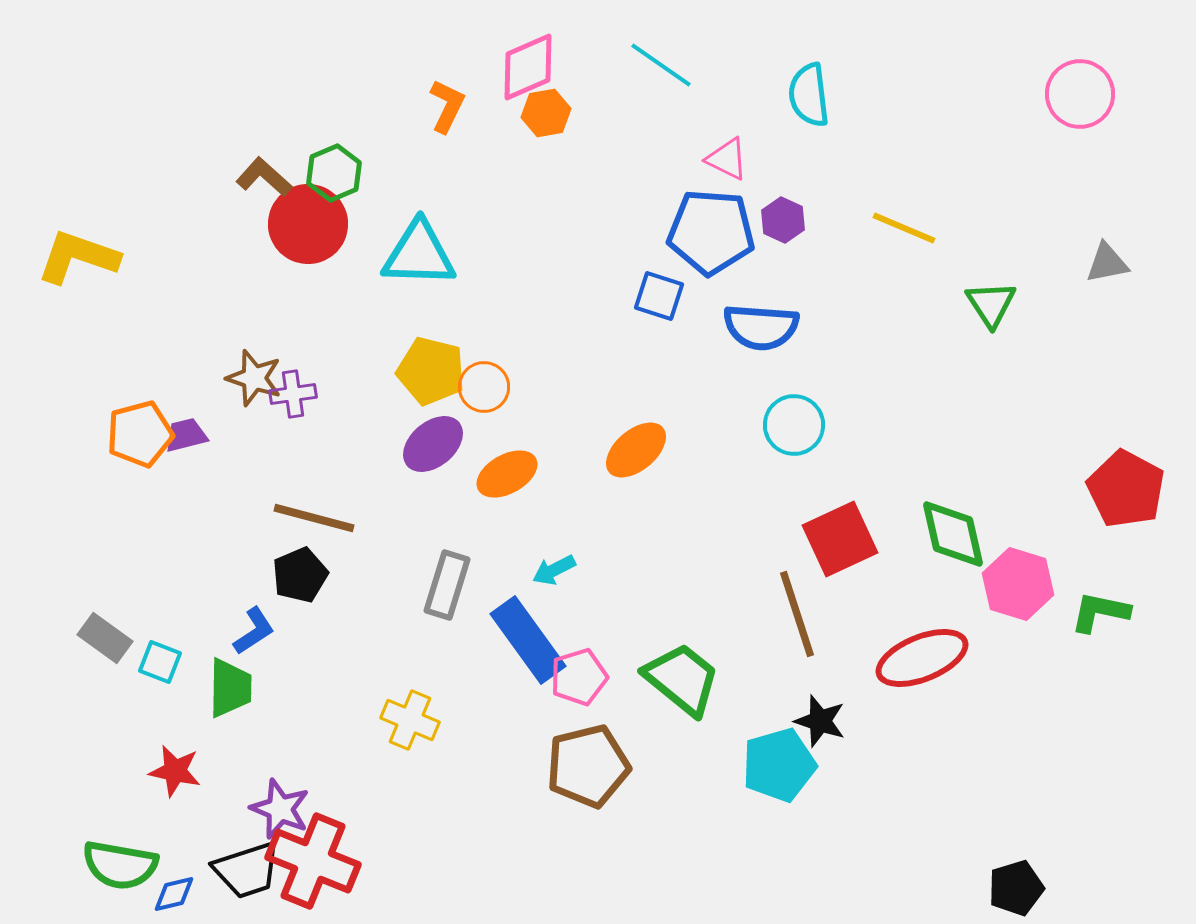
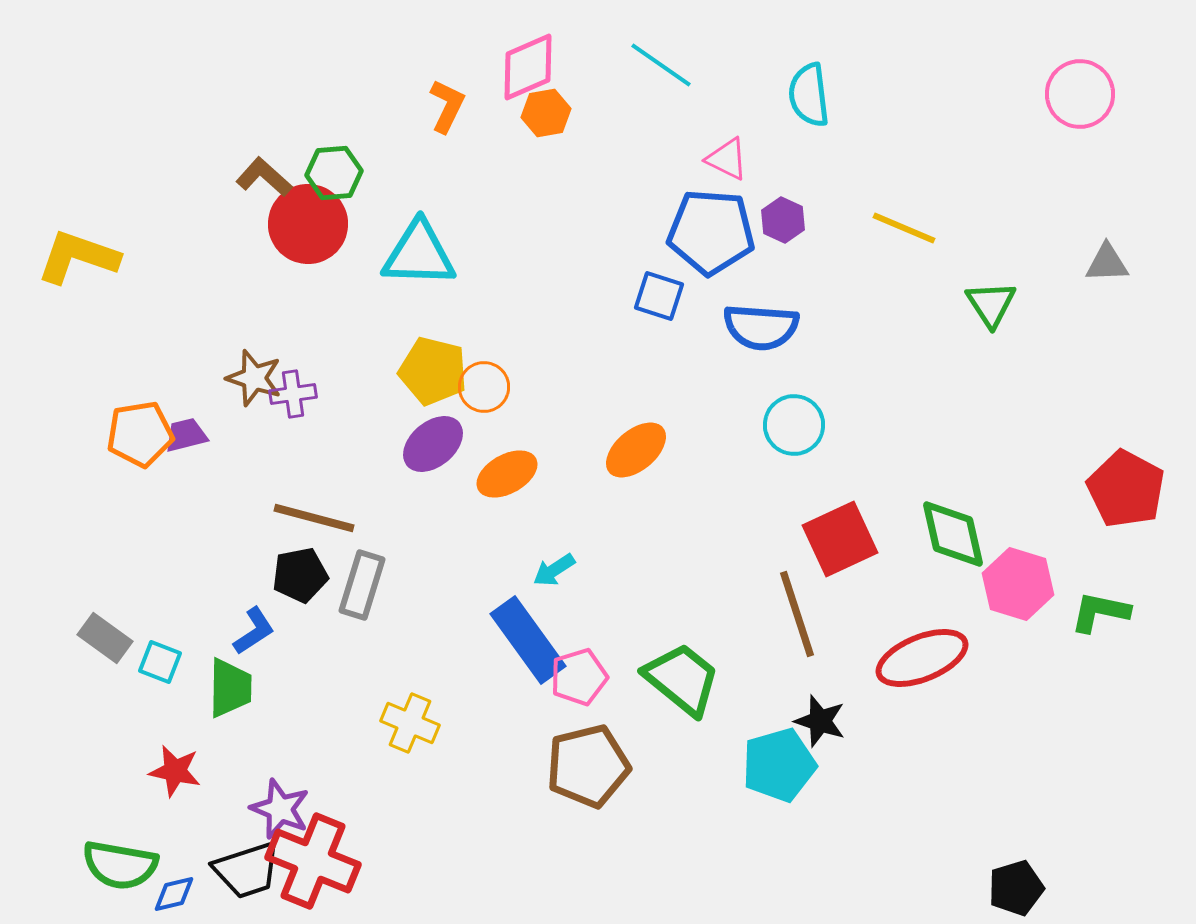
green hexagon at (334, 173): rotated 18 degrees clockwise
gray triangle at (1107, 263): rotated 9 degrees clockwise
yellow pentagon at (431, 371): moved 2 px right
orange pentagon at (140, 434): rotated 6 degrees clockwise
cyan arrow at (554, 570): rotated 6 degrees counterclockwise
black pentagon at (300, 575): rotated 12 degrees clockwise
gray rectangle at (447, 585): moved 85 px left
yellow cross at (410, 720): moved 3 px down
